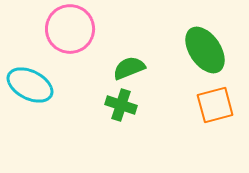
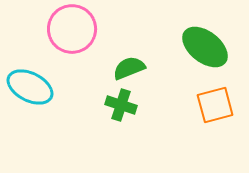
pink circle: moved 2 px right
green ellipse: moved 3 px up; rotated 18 degrees counterclockwise
cyan ellipse: moved 2 px down
